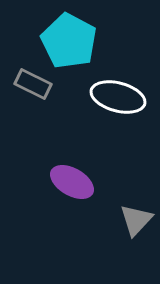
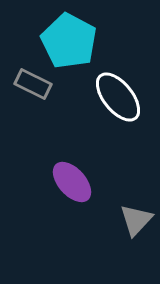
white ellipse: rotated 36 degrees clockwise
purple ellipse: rotated 18 degrees clockwise
